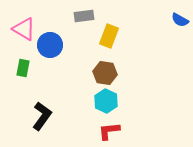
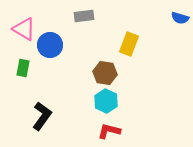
blue semicircle: moved 2 px up; rotated 12 degrees counterclockwise
yellow rectangle: moved 20 px right, 8 px down
red L-shape: rotated 20 degrees clockwise
